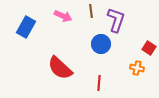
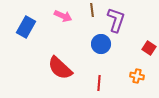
brown line: moved 1 px right, 1 px up
orange cross: moved 8 px down
